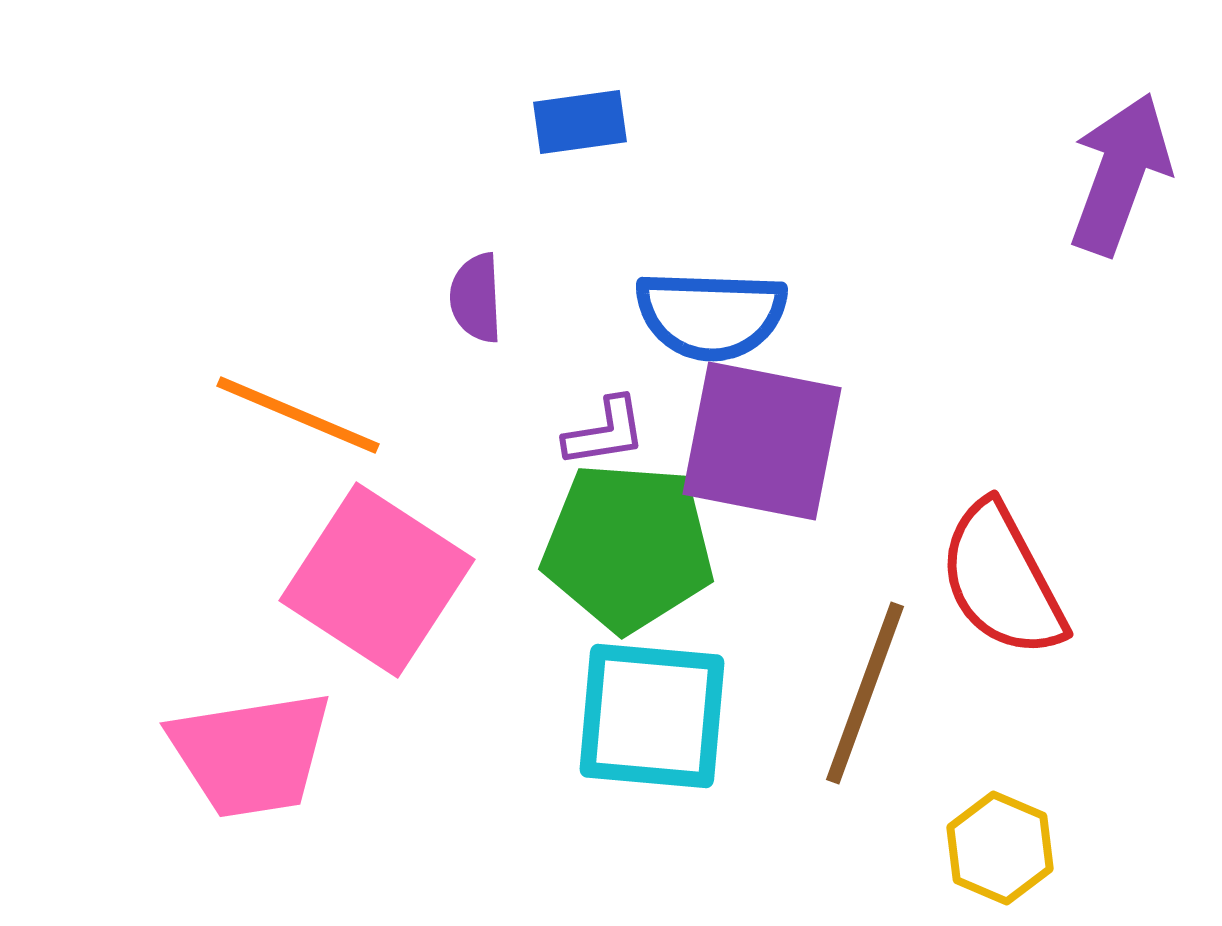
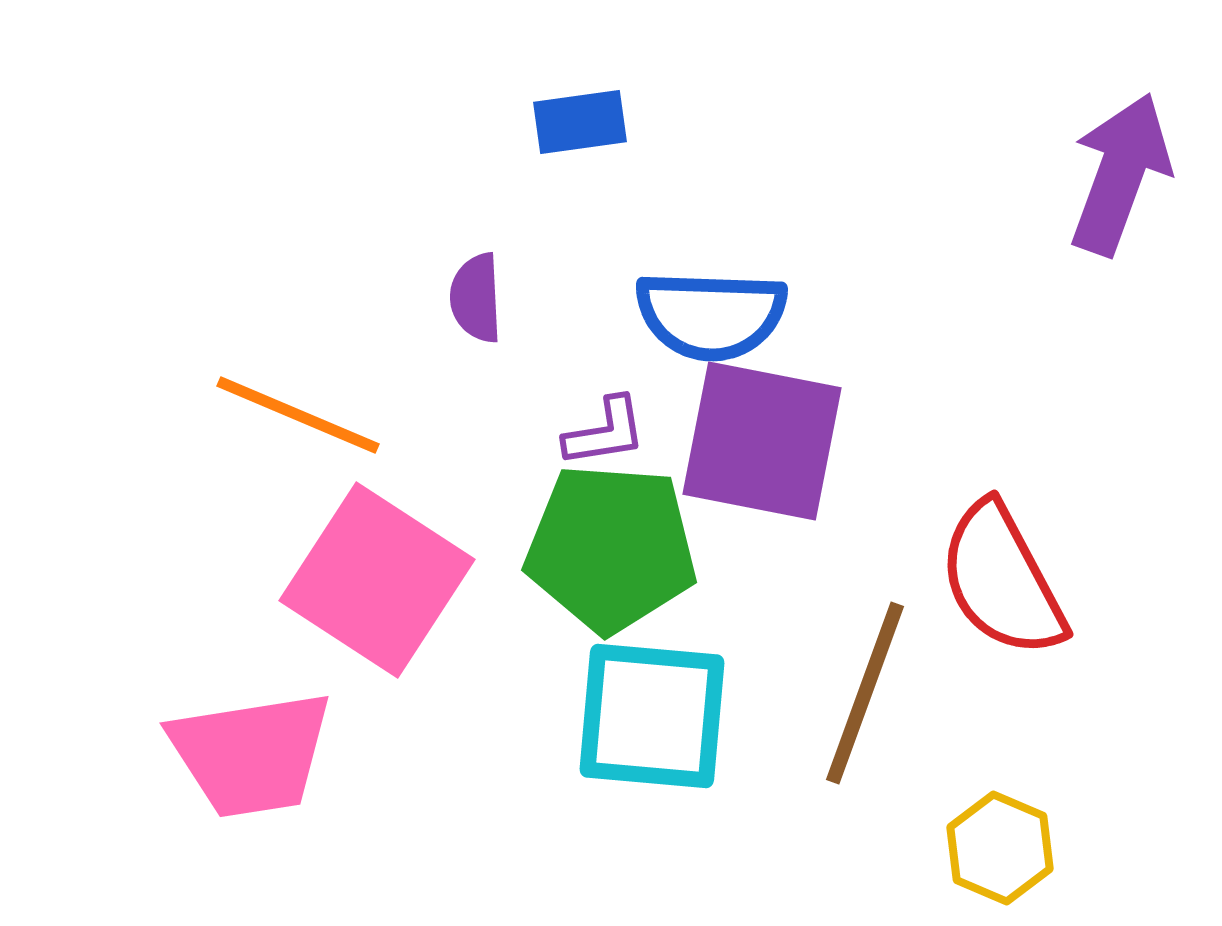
green pentagon: moved 17 px left, 1 px down
